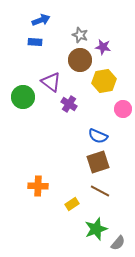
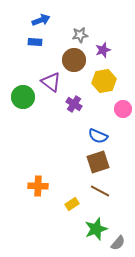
gray star: rotated 28 degrees counterclockwise
purple star: moved 3 px down; rotated 28 degrees counterclockwise
brown circle: moved 6 px left
purple cross: moved 5 px right
